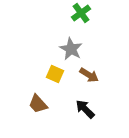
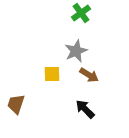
gray star: moved 5 px right, 2 px down; rotated 20 degrees clockwise
yellow square: moved 3 px left; rotated 24 degrees counterclockwise
brown trapezoid: moved 22 px left; rotated 60 degrees clockwise
